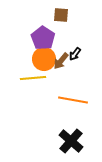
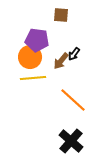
purple pentagon: moved 6 px left, 2 px down; rotated 25 degrees counterclockwise
black arrow: moved 1 px left
orange circle: moved 14 px left, 2 px up
orange line: rotated 32 degrees clockwise
